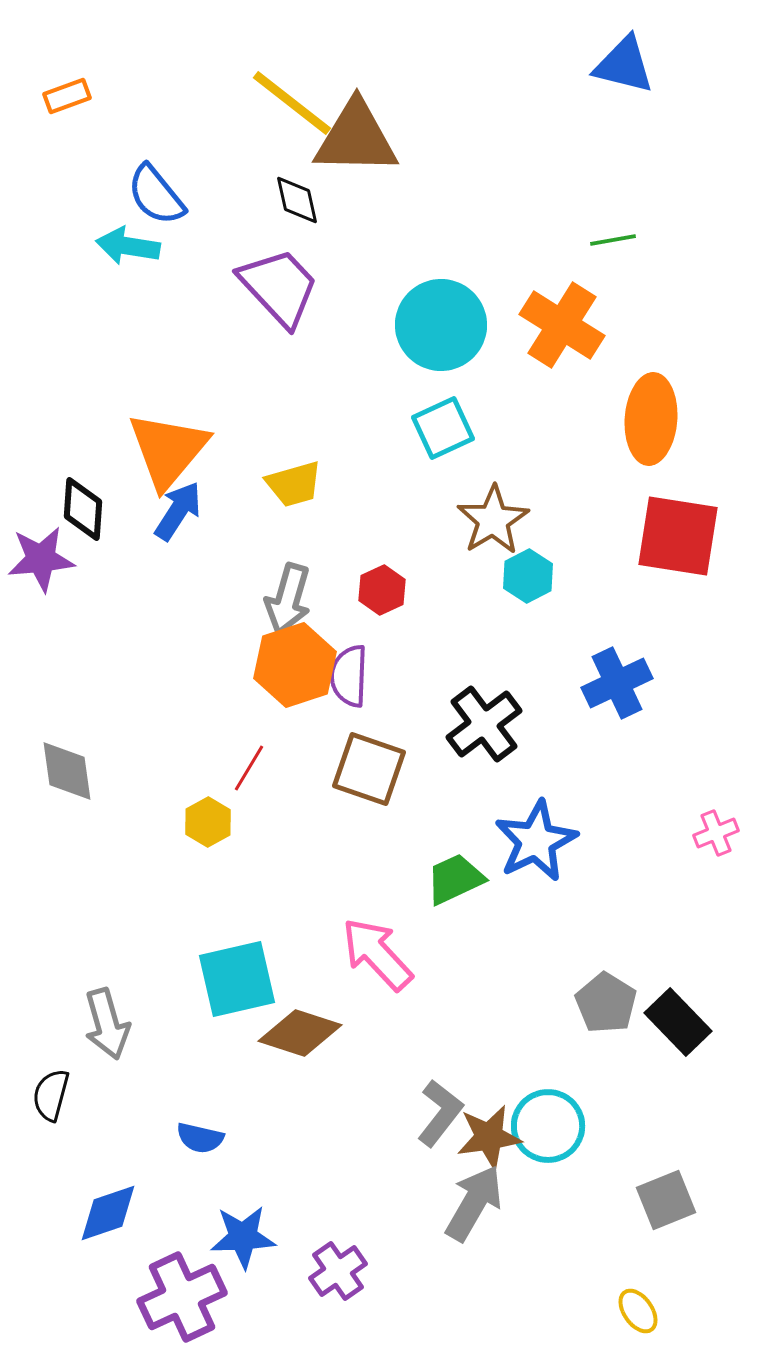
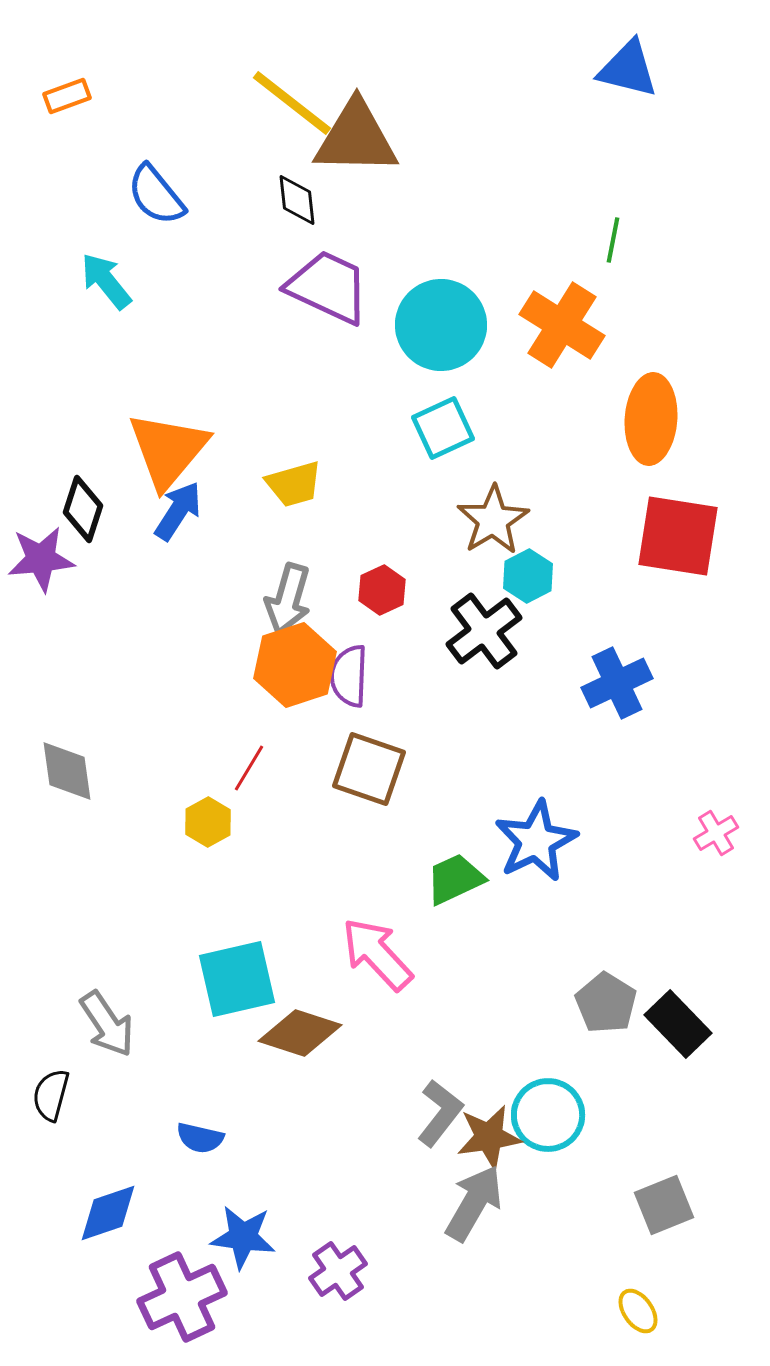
blue triangle at (624, 65): moved 4 px right, 4 px down
black diamond at (297, 200): rotated 6 degrees clockwise
green line at (613, 240): rotated 69 degrees counterclockwise
cyan arrow at (128, 246): moved 22 px left, 35 px down; rotated 42 degrees clockwise
purple trapezoid at (279, 287): moved 49 px right; rotated 22 degrees counterclockwise
black diamond at (83, 509): rotated 14 degrees clockwise
black cross at (484, 724): moved 93 px up
pink cross at (716, 833): rotated 9 degrees counterclockwise
black rectangle at (678, 1022): moved 2 px down
gray arrow at (107, 1024): rotated 18 degrees counterclockwise
cyan circle at (548, 1126): moved 11 px up
gray square at (666, 1200): moved 2 px left, 5 px down
blue star at (243, 1237): rotated 10 degrees clockwise
